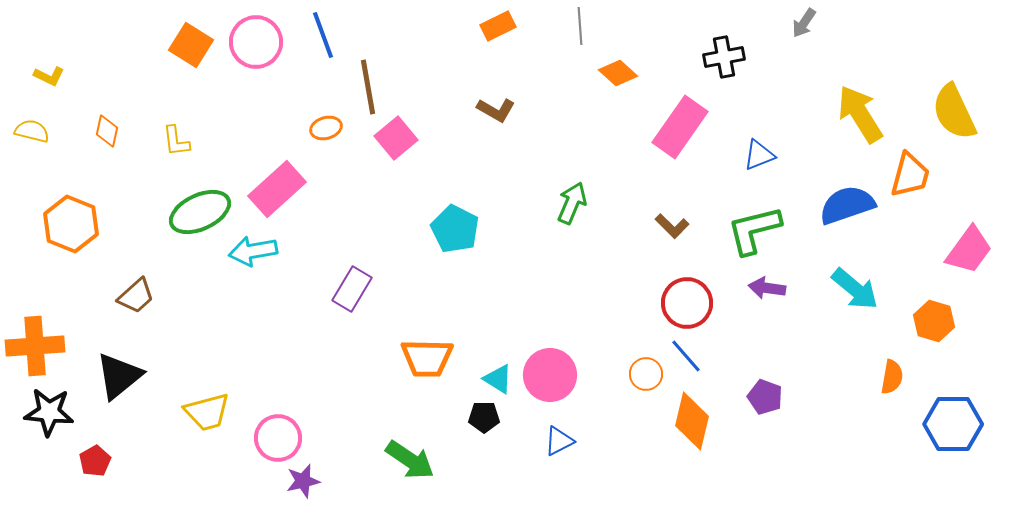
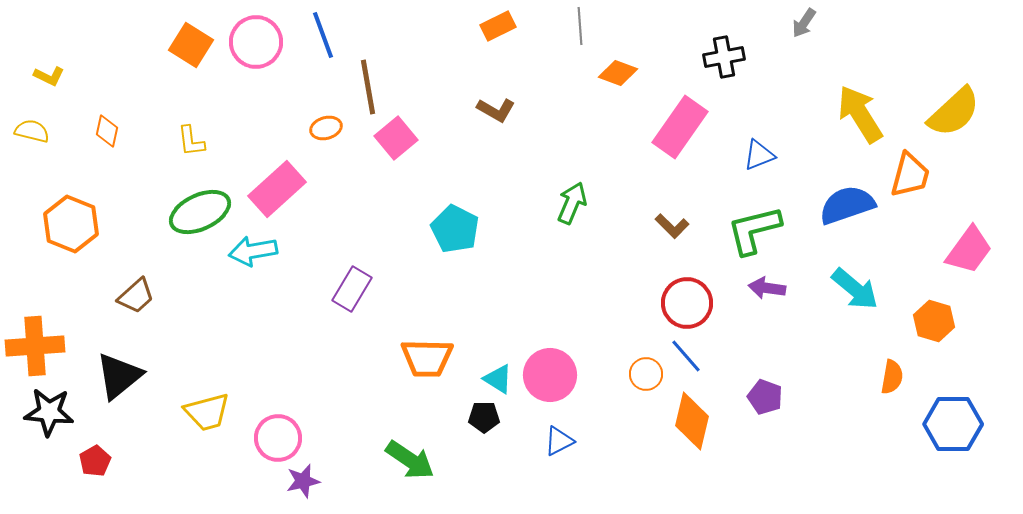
orange diamond at (618, 73): rotated 21 degrees counterclockwise
yellow semicircle at (954, 112): rotated 108 degrees counterclockwise
yellow L-shape at (176, 141): moved 15 px right
